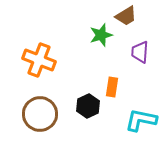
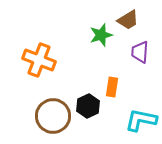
brown trapezoid: moved 2 px right, 4 px down
brown circle: moved 13 px right, 2 px down
